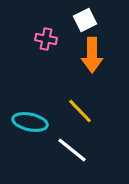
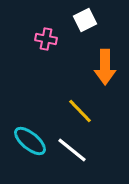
orange arrow: moved 13 px right, 12 px down
cyan ellipse: moved 19 px down; rotated 28 degrees clockwise
